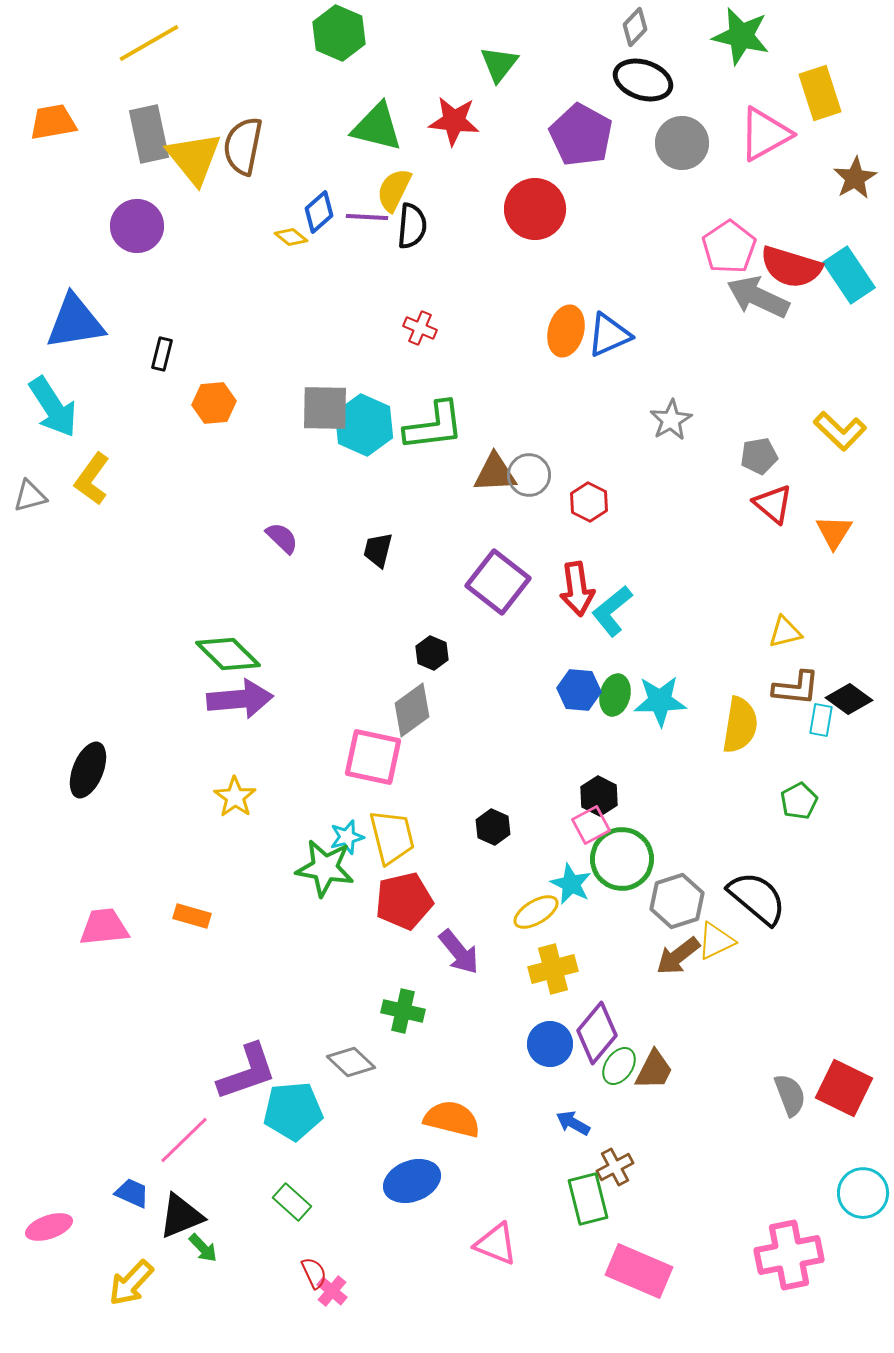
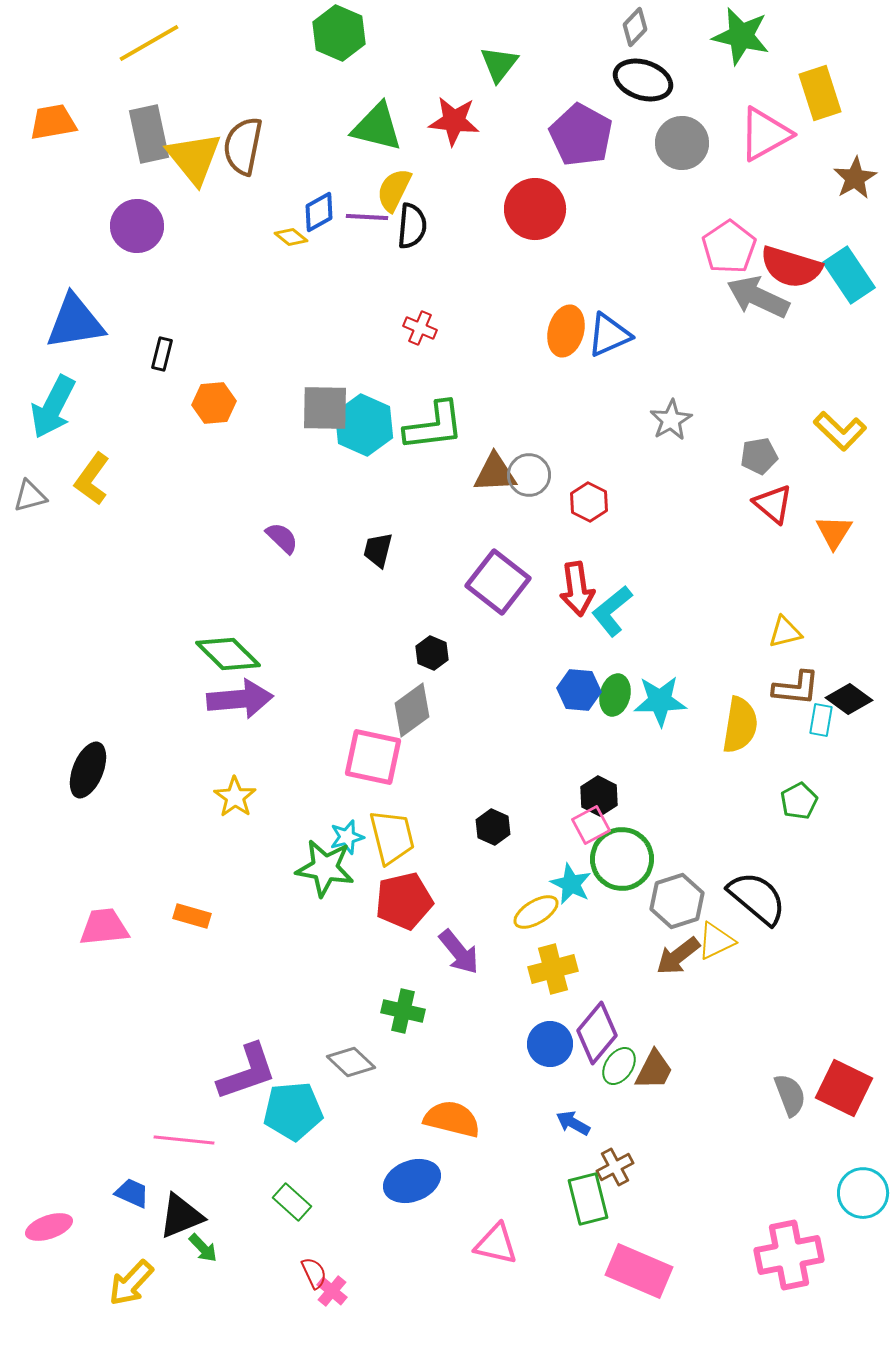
blue diamond at (319, 212): rotated 12 degrees clockwise
cyan arrow at (53, 407): rotated 60 degrees clockwise
pink line at (184, 1140): rotated 50 degrees clockwise
pink triangle at (496, 1244): rotated 9 degrees counterclockwise
